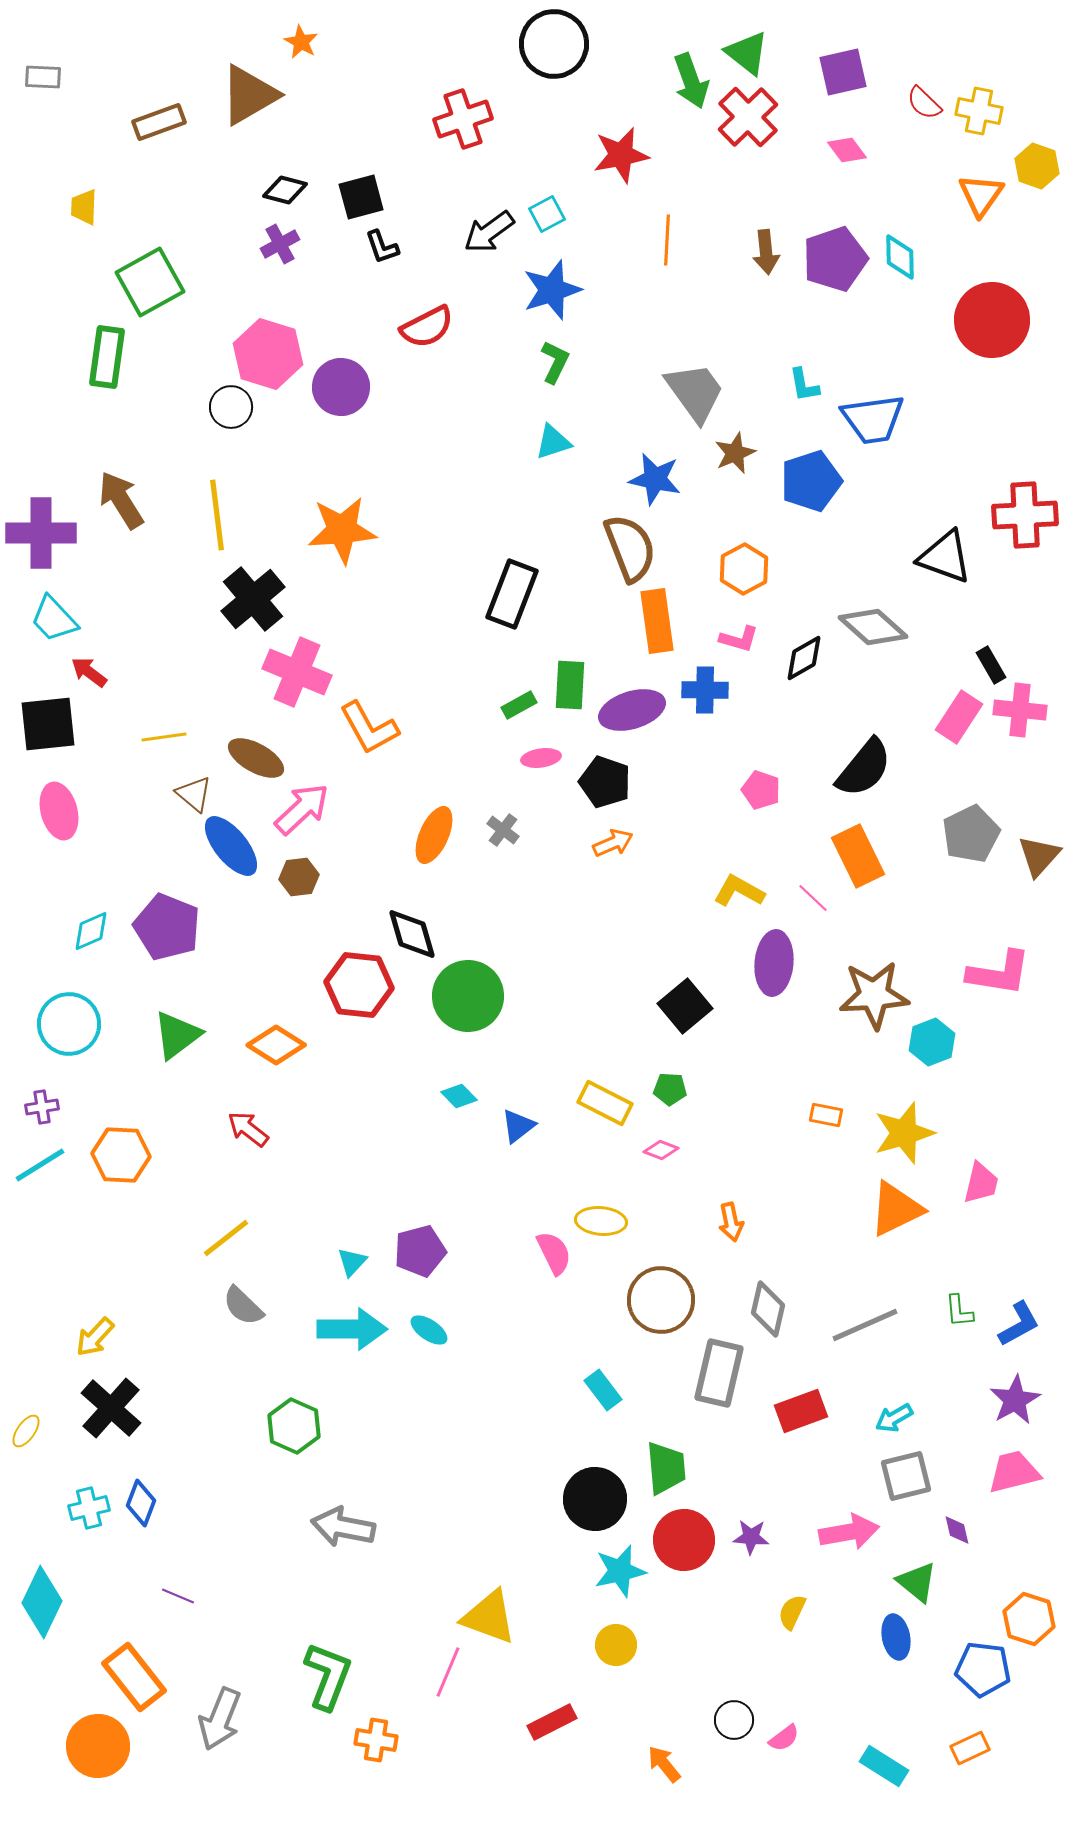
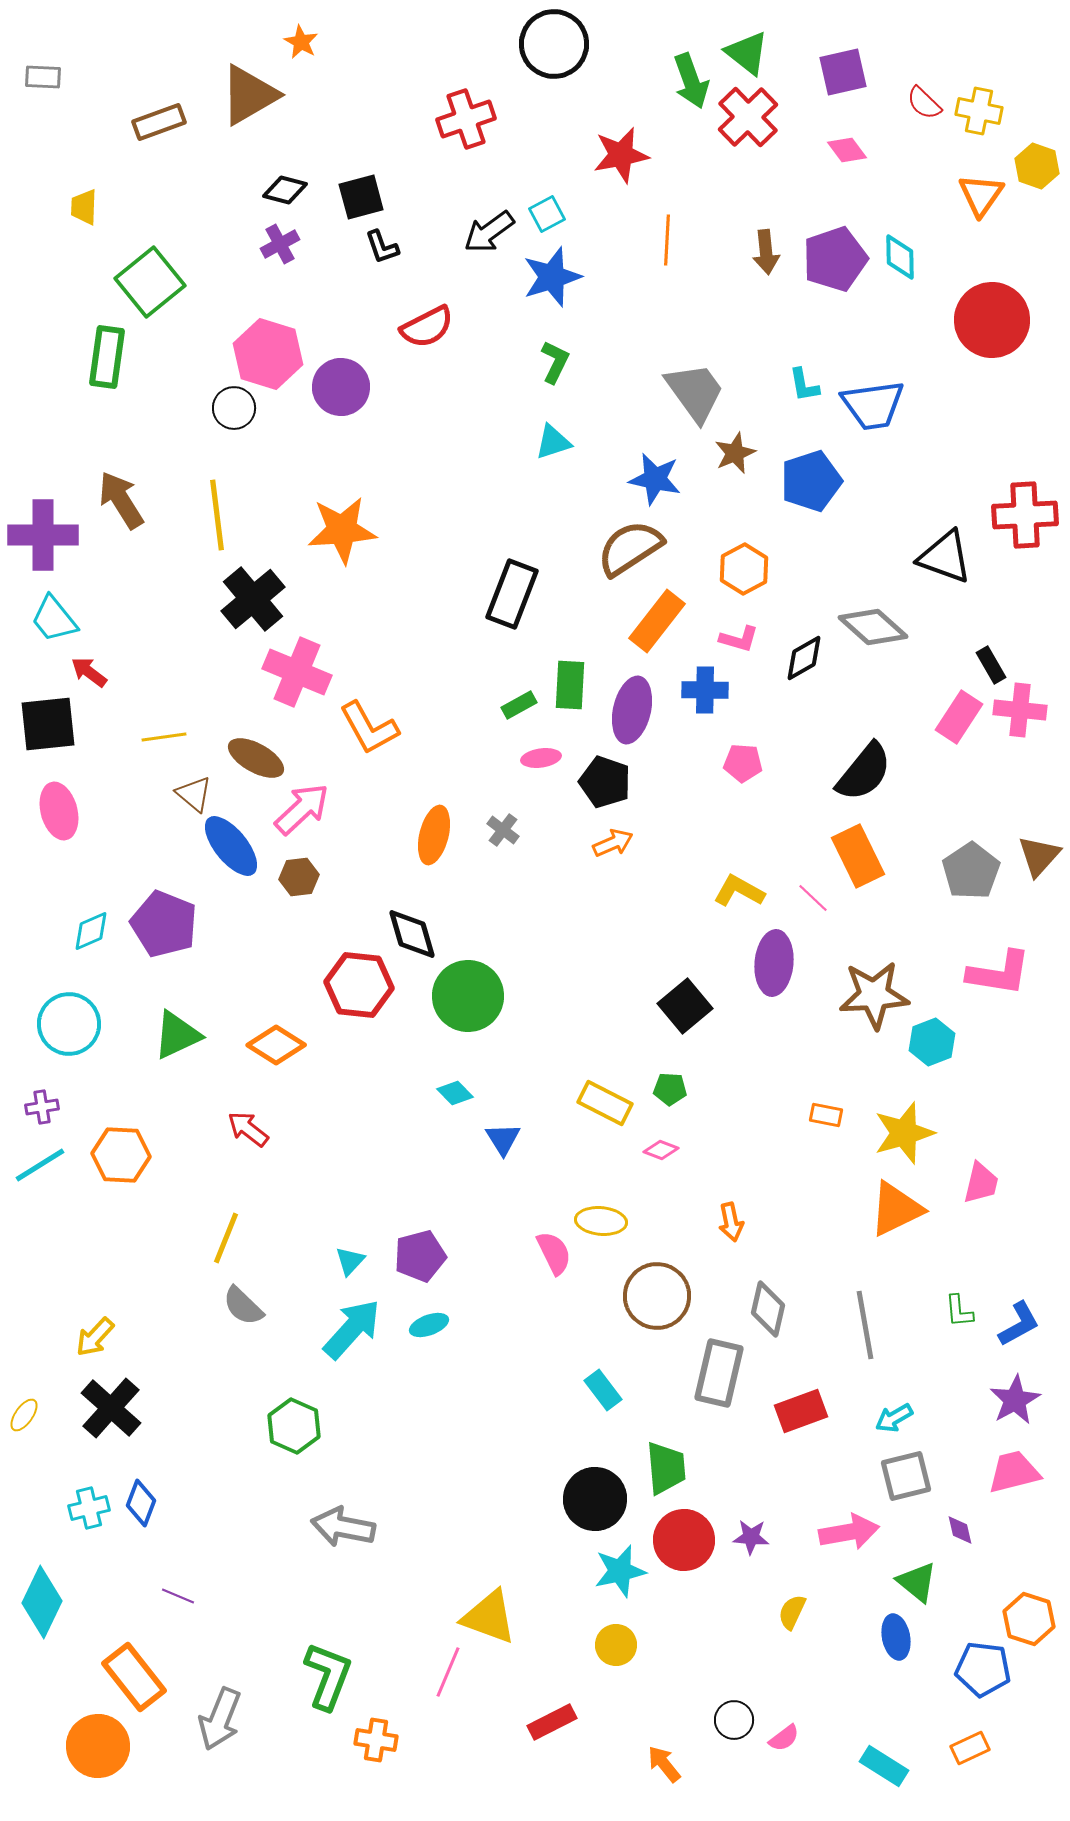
red cross at (463, 119): moved 3 px right
green square at (150, 282): rotated 10 degrees counterclockwise
blue star at (552, 290): moved 13 px up
black circle at (231, 407): moved 3 px right, 1 px down
blue trapezoid at (873, 419): moved 14 px up
purple cross at (41, 533): moved 2 px right, 2 px down
brown semicircle at (630, 548): rotated 102 degrees counterclockwise
cyan trapezoid at (54, 619): rotated 4 degrees clockwise
orange rectangle at (657, 621): rotated 46 degrees clockwise
purple ellipse at (632, 710): rotated 60 degrees counterclockwise
black semicircle at (864, 768): moved 4 px down
pink pentagon at (761, 790): moved 18 px left, 27 px up; rotated 15 degrees counterclockwise
gray pentagon at (971, 834): moved 37 px down; rotated 8 degrees counterclockwise
orange ellipse at (434, 835): rotated 10 degrees counterclockwise
purple pentagon at (167, 927): moved 3 px left, 3 px up
green triangle at (177, 1035): rotated 12 degrees clockwise
cyan diamond at (459, 1096): moved 4 px left, 3 px up
blue triangle at (518, 1126): moved 15 px left, 13 px down; rotated 24 degrees counterclockwise
yellow line at (226, 1238): rotated 30 degrees counterclockwise
purple pentagon at (420, 1251): moved 5 px down
cyan triangle at (352, 1262): moved 2 px left, 1 px up
brown circle at (661, 1300): moved 4 px left, 4 px up
gray line at (865, 1325): rotated 76 degrees counterclockwise
cyan arrow at (352, 1329): rotated 48 degrees counterclockwise
cyan ellipse at (429, 1330): moved 5 px up; rotated 54 degrees counterclockwise
yellow ellipse at (26, 1431): moved 2 px left, 16 px up
purple diamond at (957, 1530): moved 3 px right
